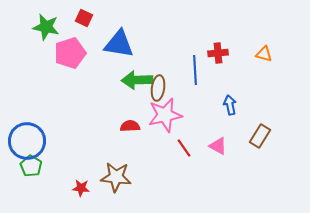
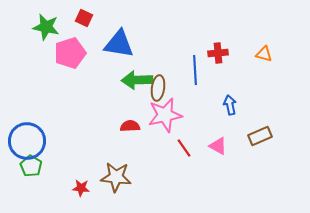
brown rectangle: rotated 35 degrees clockwise
